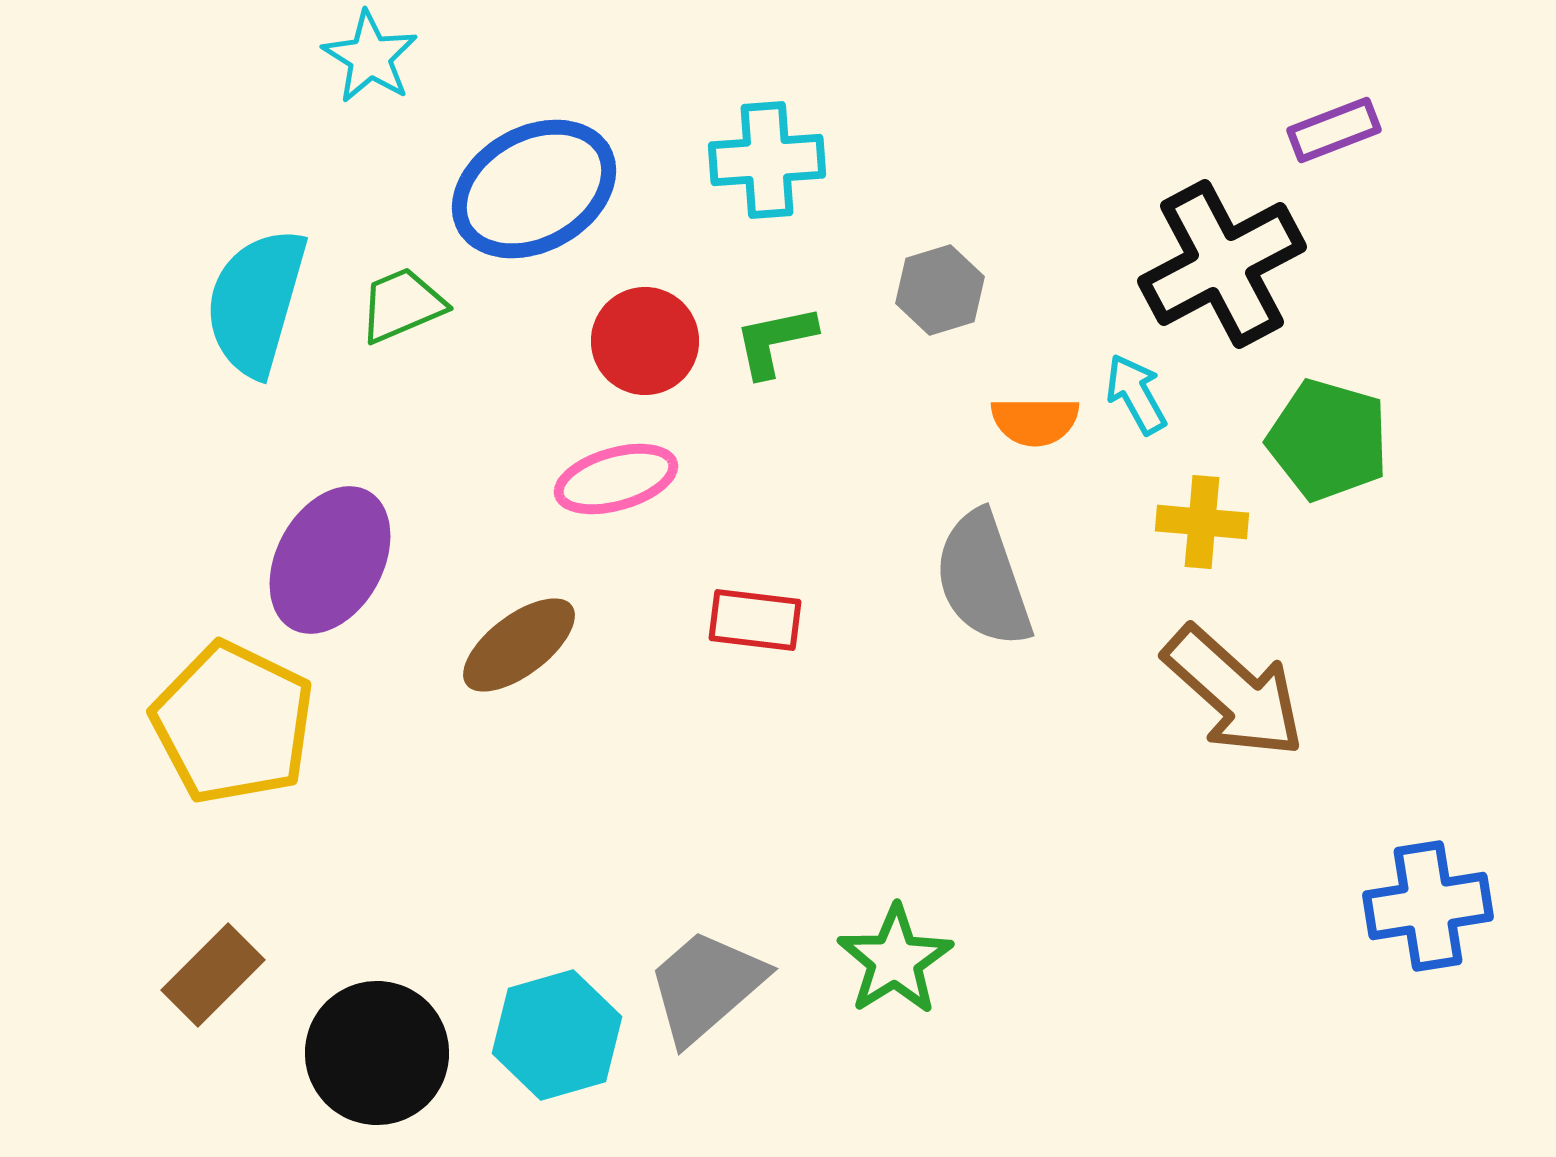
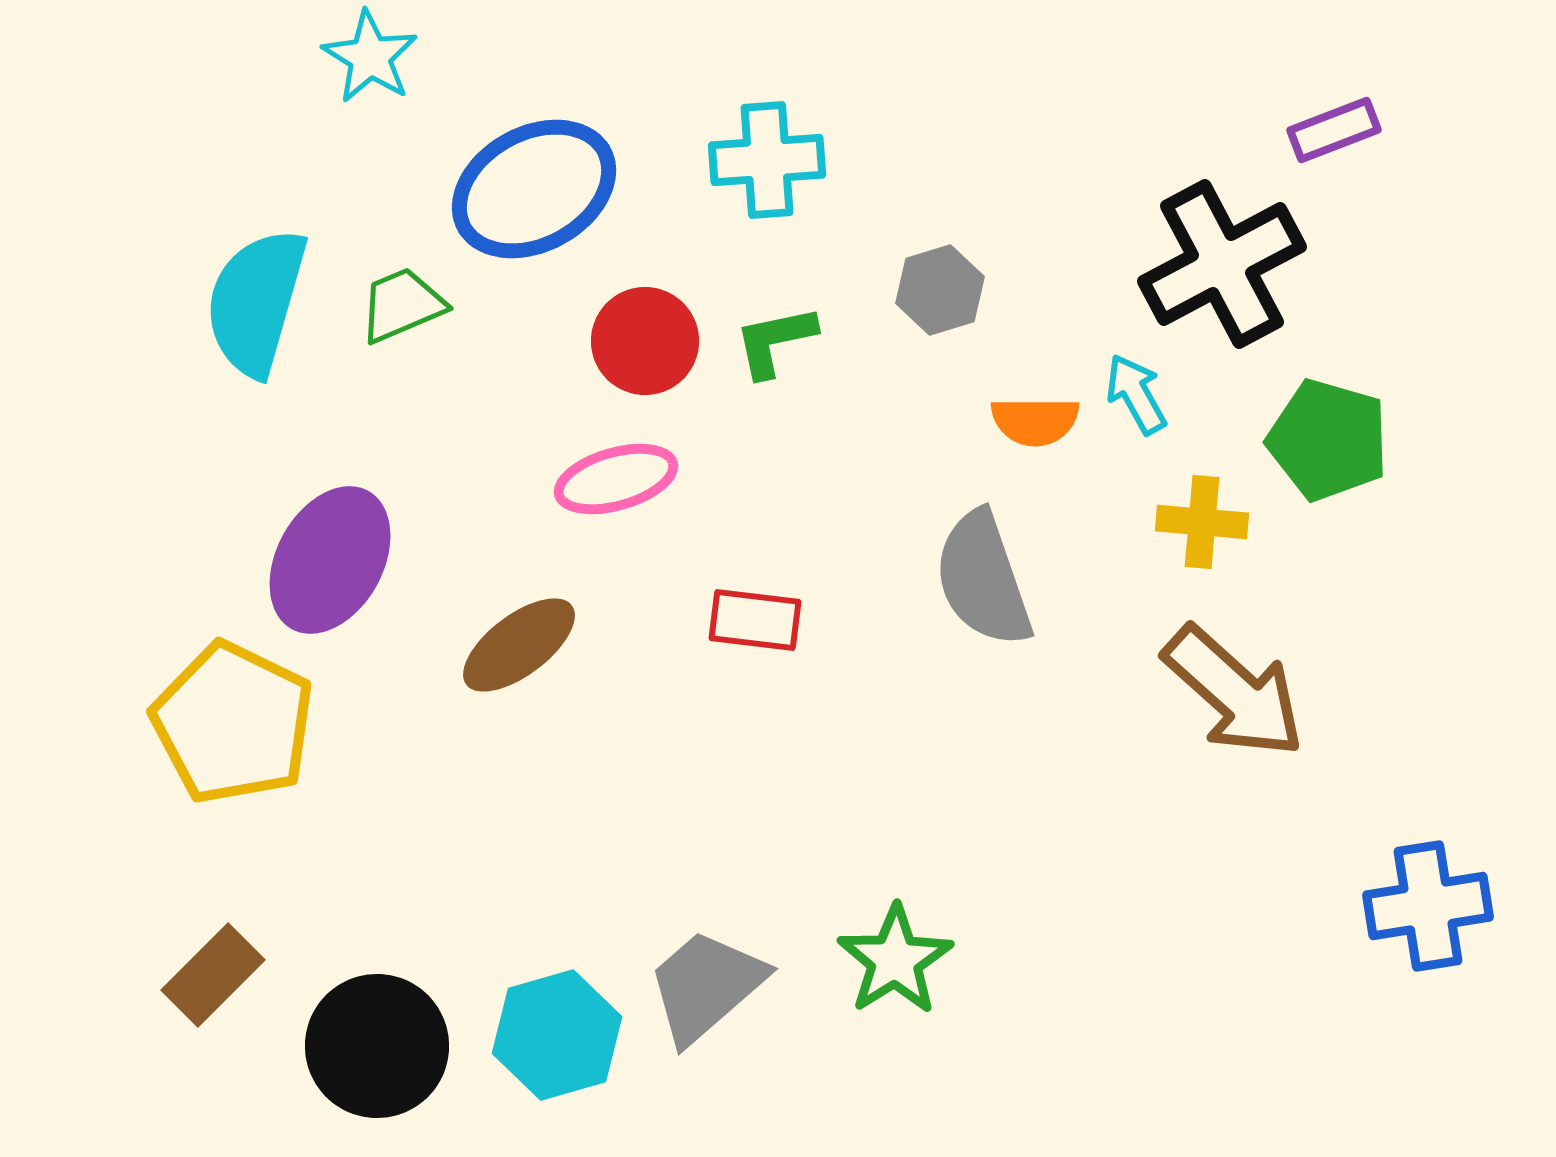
black circle: moved 7 px up
